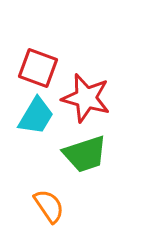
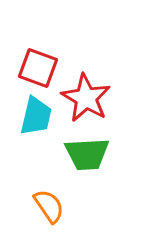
red star: rotated 15 degrees clockwise
cyan trapezoid: rotated 18 degrees counterclockwise
green trapezoid: moved 2 px right; rotated 15 degrees clockwise
